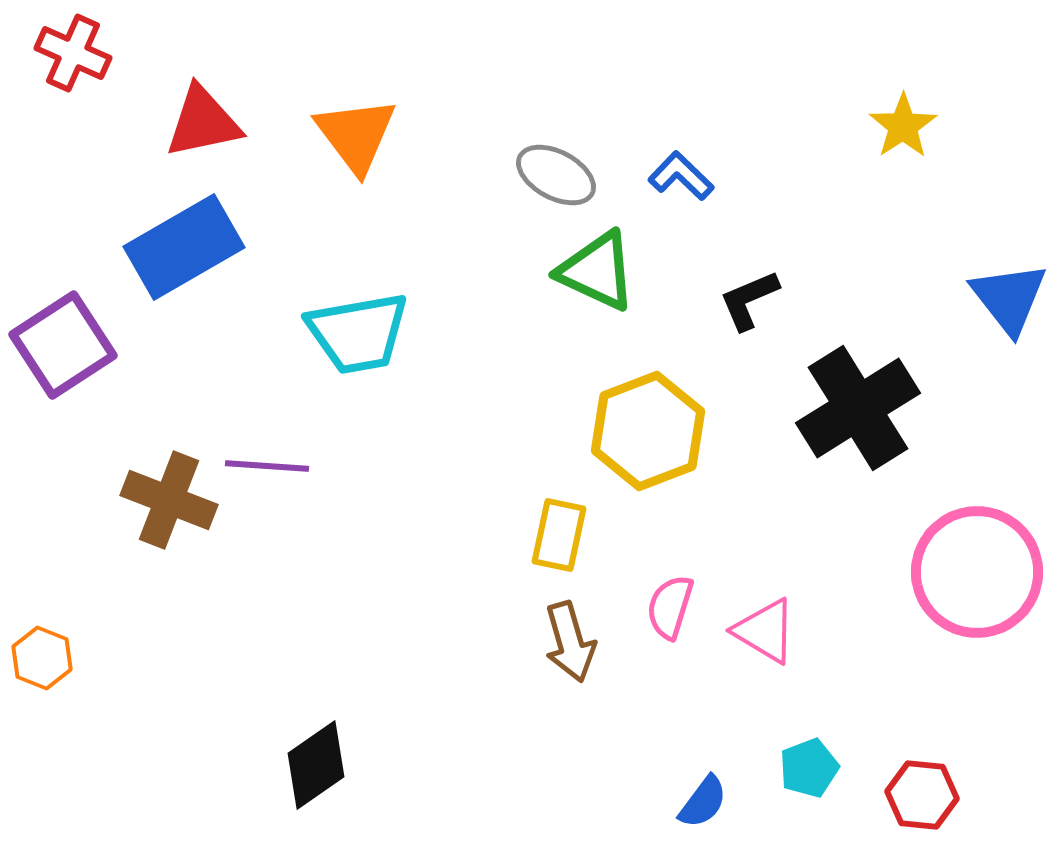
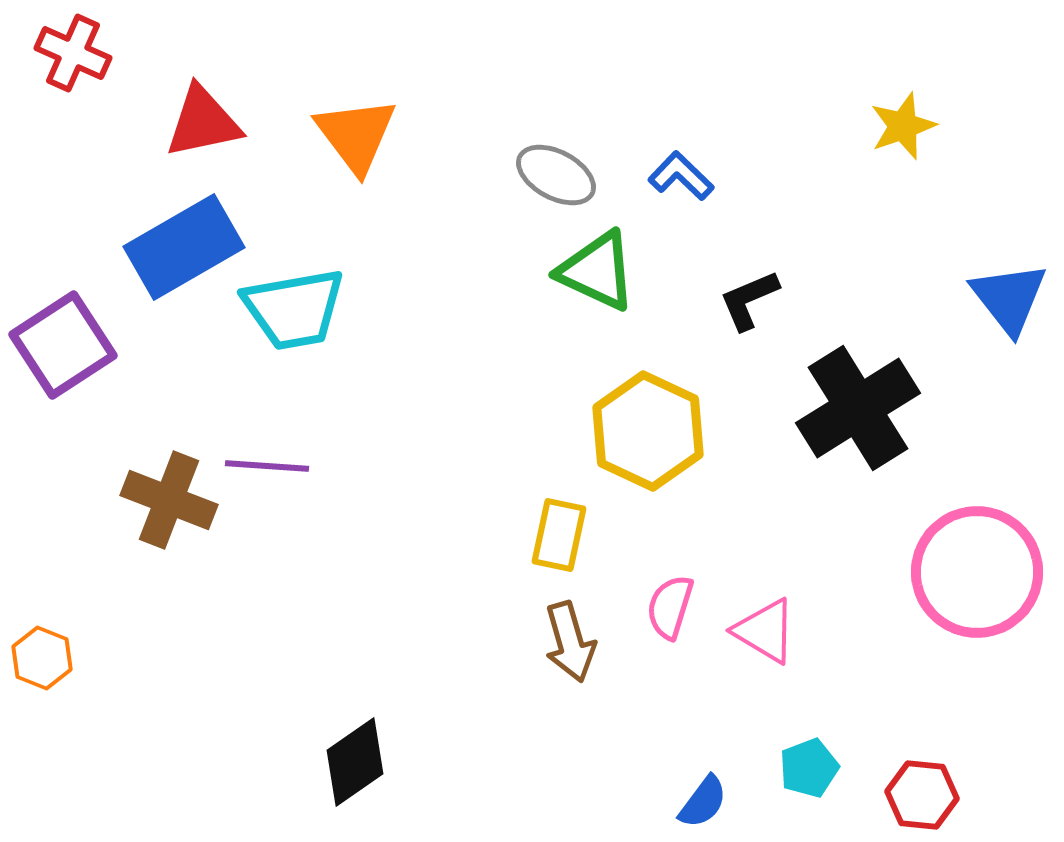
yellow star: rotated 14 degrees clockwise
cyan trapezoid: moved 64 px left, 24 px up
yellow hexagon: rotated 14 degrees counterclockwise
black diamond: moved 39 px right, 3 px up
